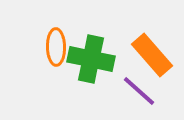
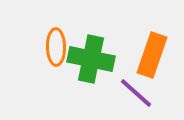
orange rectangle: rotated 60 degrees clockwise
purple line: moved 3 px left, 2 px down
